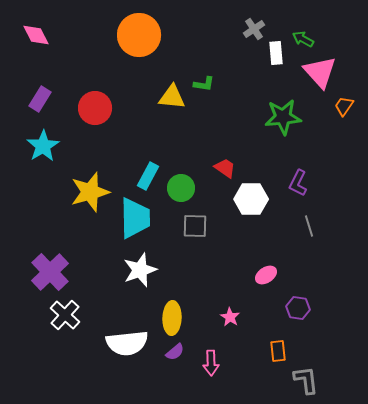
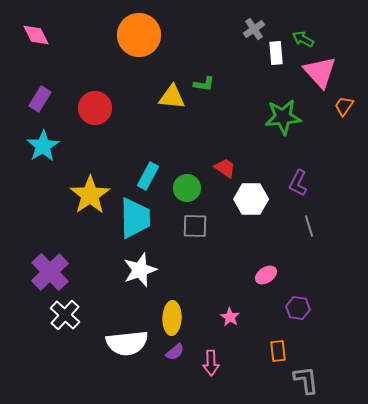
green circle: moved 6 px right
yellow star: moved 3 px down; rotated 18 degrees counterclockwise
